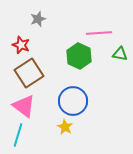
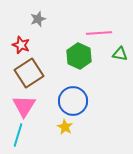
pink triangle: rotated 25 degrees clockwise
